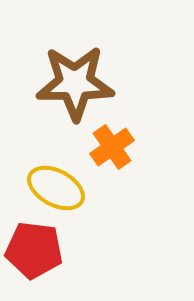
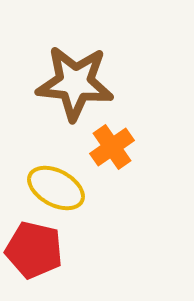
brown star: rotated 6 degrees clockwise
red pentagon: rotated 6 degrees clockwise
